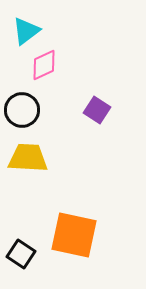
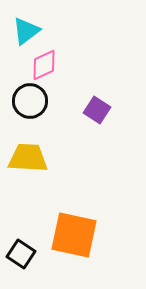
black circle: moved 8 px right, 9 px up
